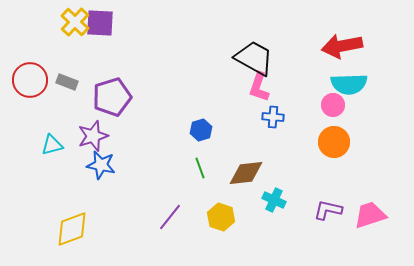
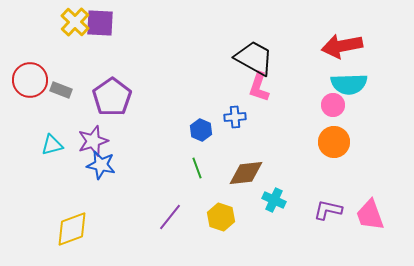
gray rectangle: moved 6 px left, 8 px down
purple pentagon: rotated 18 degrees counterclockwise
blue cross: moved 38 px left; rotated 10 degrees counterclockwise
blue hexagon: rotated 20 degrees counterclockwise
purple star: moved 5 px down
green line: moved 3 px left
pink trapezoid: rotated 92 degrees counterclockwise
